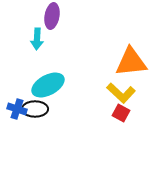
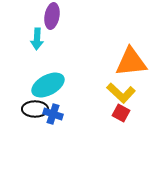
blue cross: moved 36 px right, 5 px down
